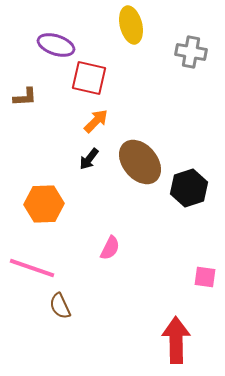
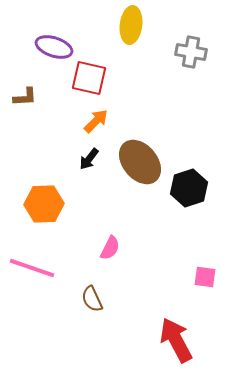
yellow ellipse: rotated 21 degrees clockwise
purple ellipse: moved 2 px left, 2 px down
brown semicircle: moved 32 px right, 7 px up
red arrow: rotated 27 degrees counterclockwise
